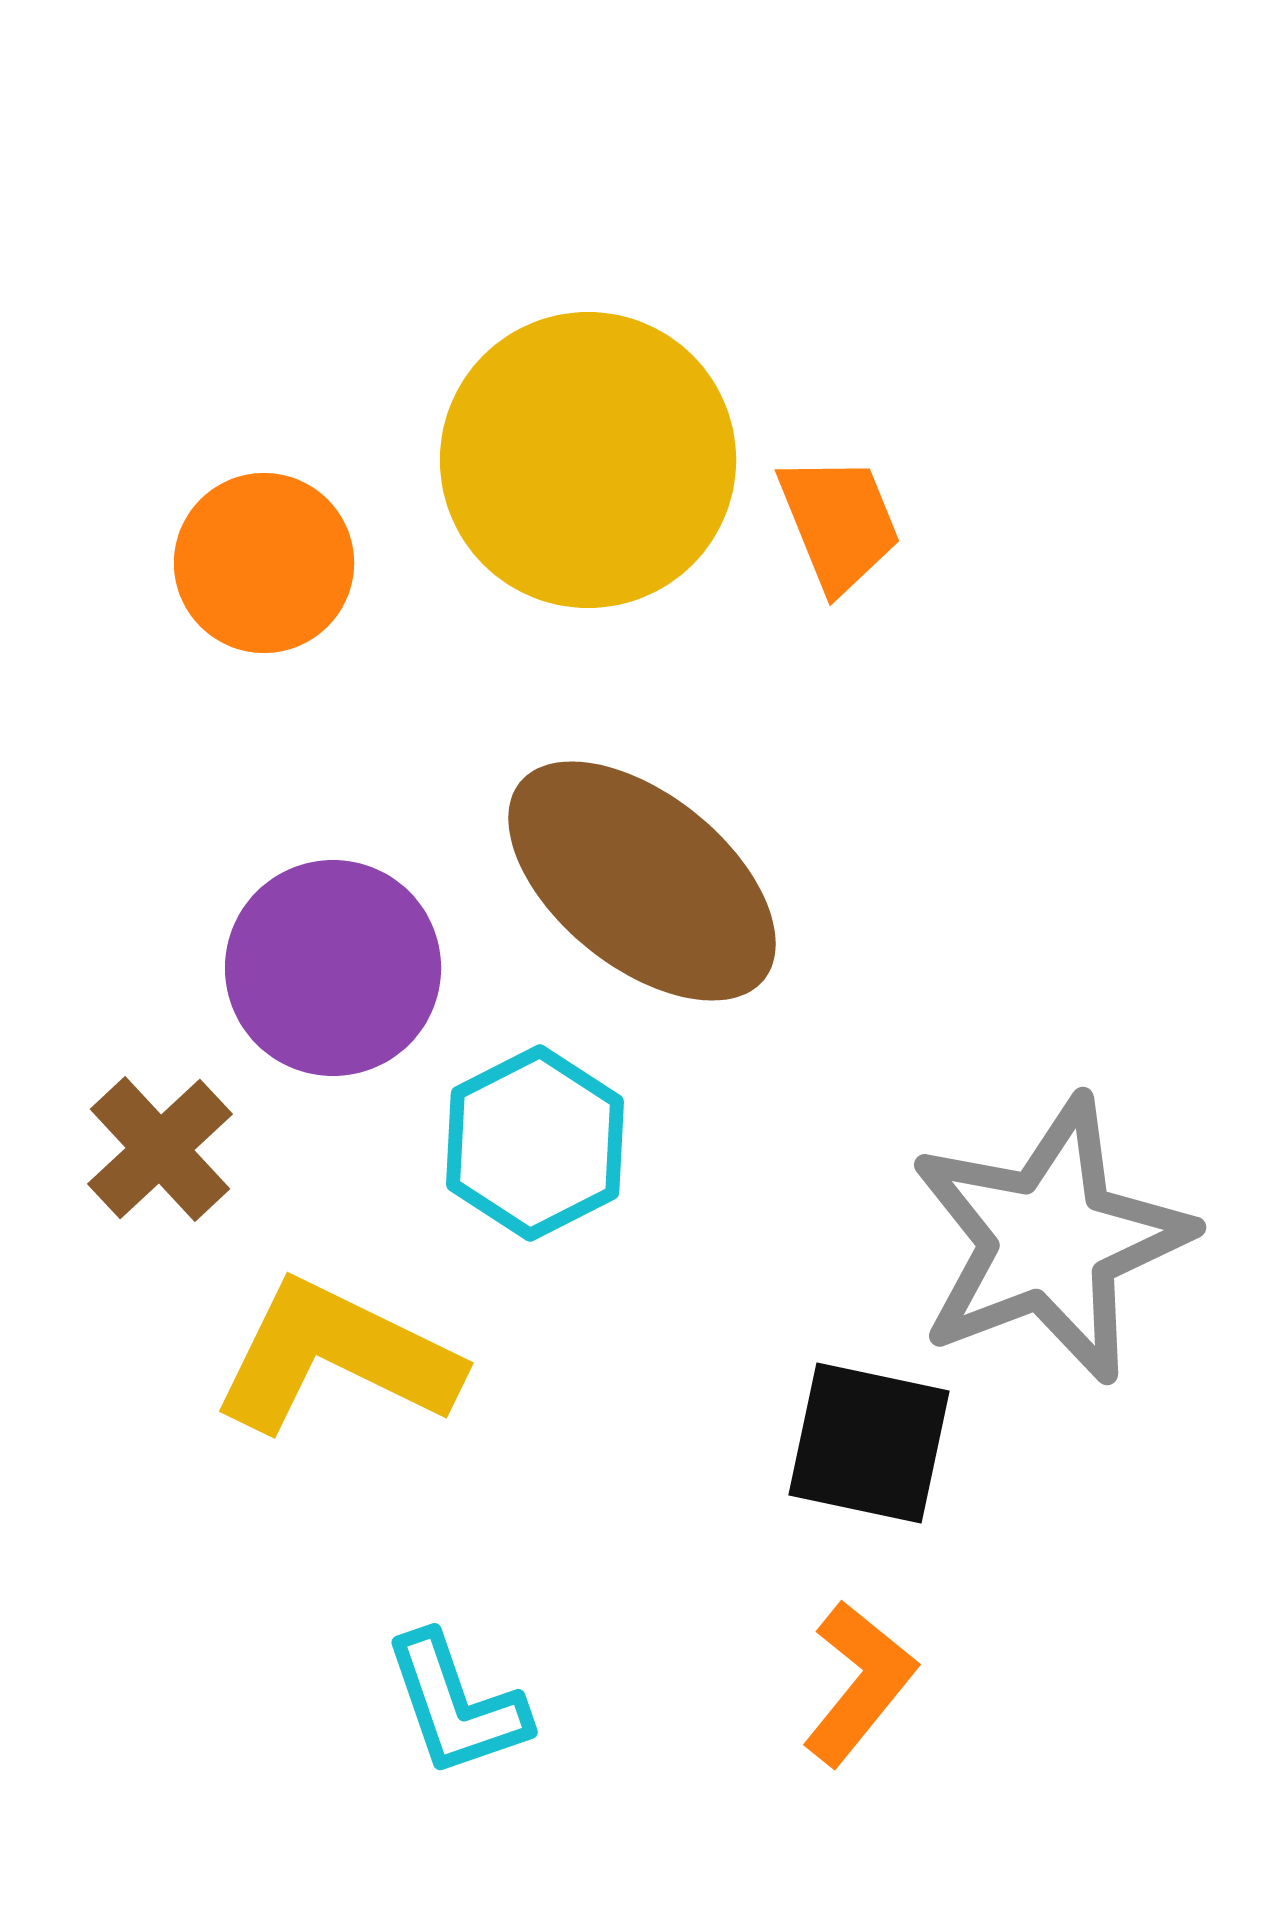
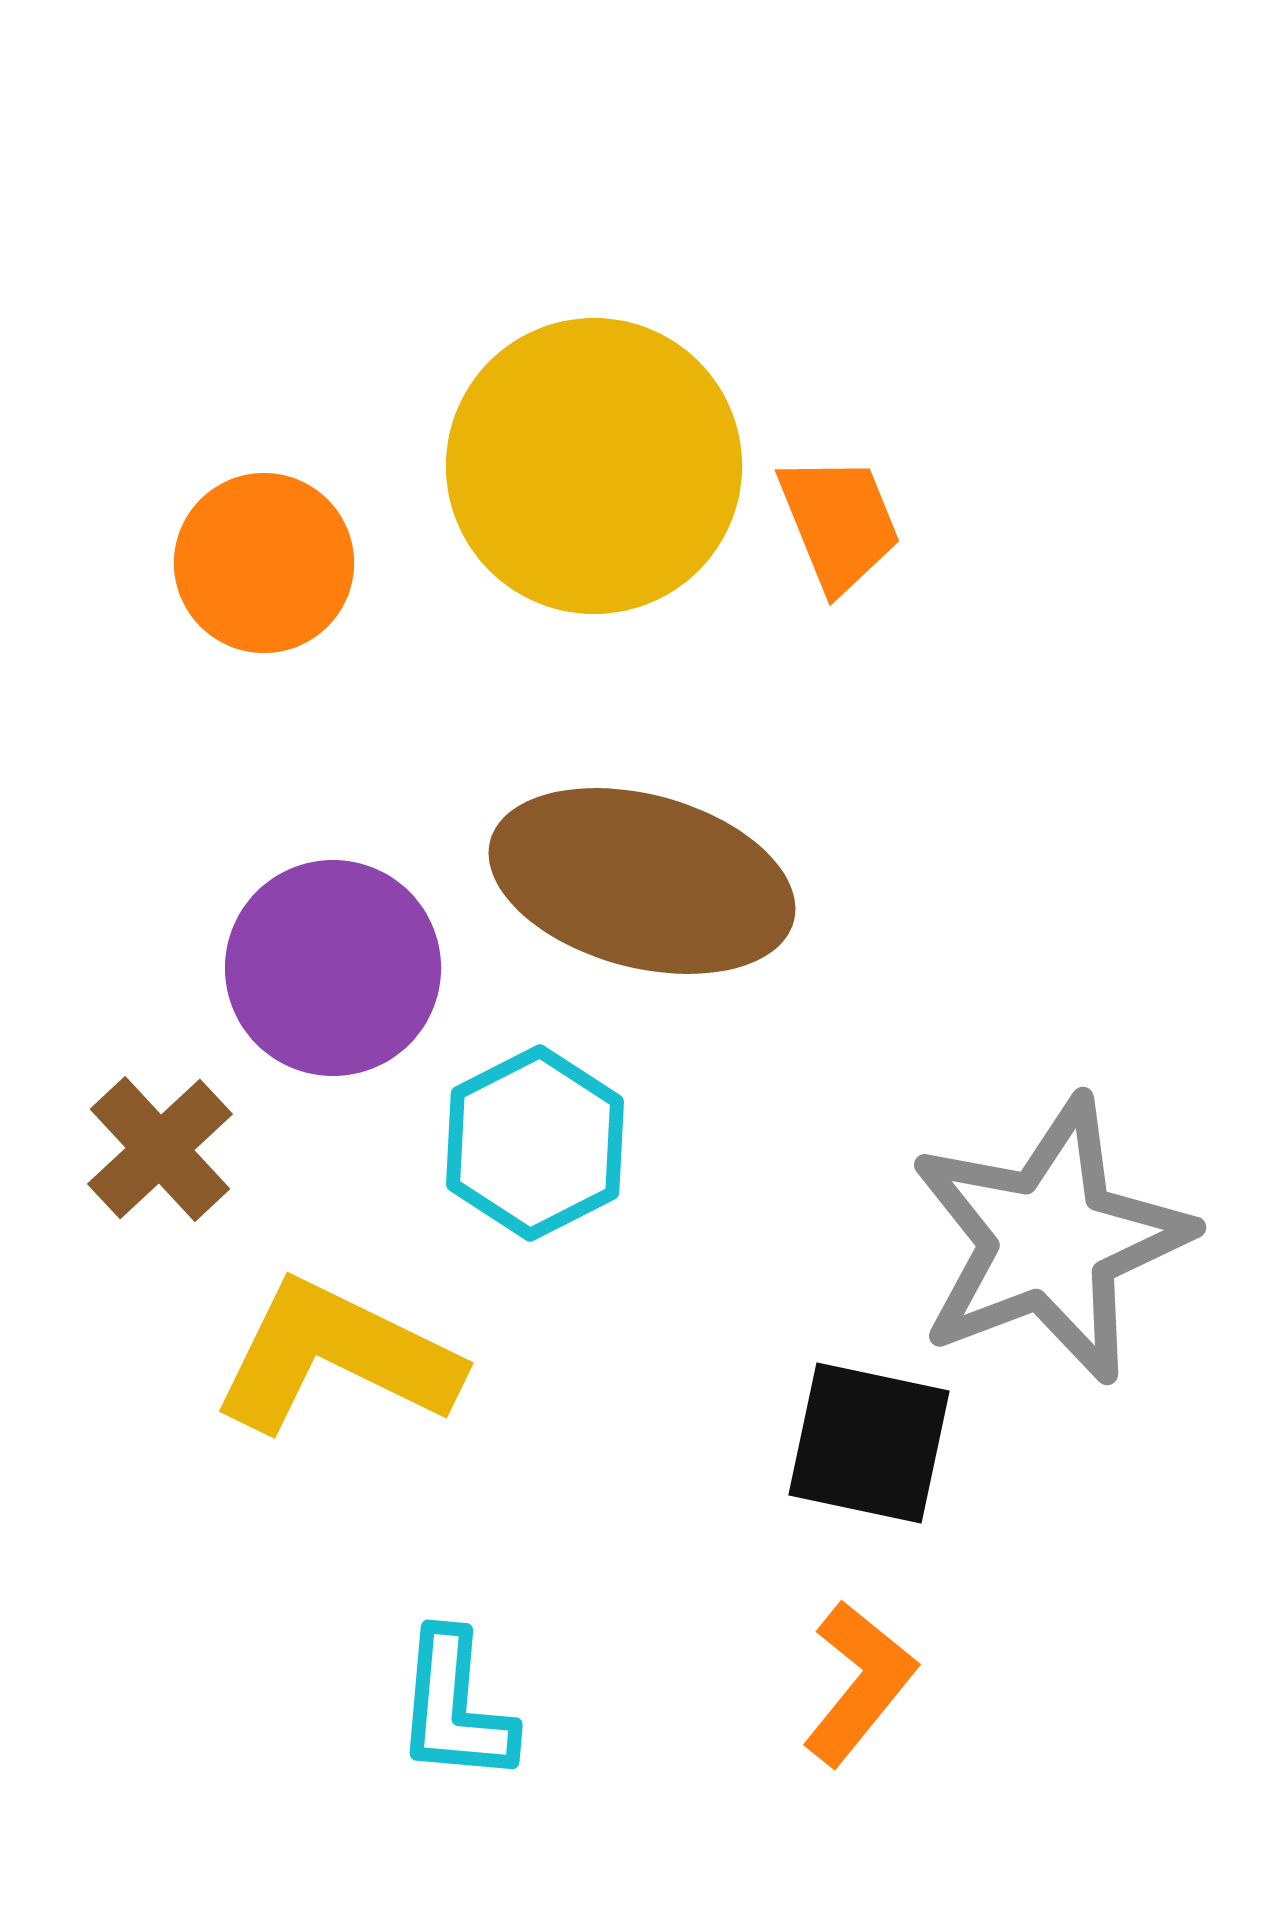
yellow circle: moved 6 px right, 6 px down
brown ellipse: rotated 24 degrees counterclockwise
cyan L-shape: moved 1 px left, 2 px down; rotated 24 degrees clockwise
